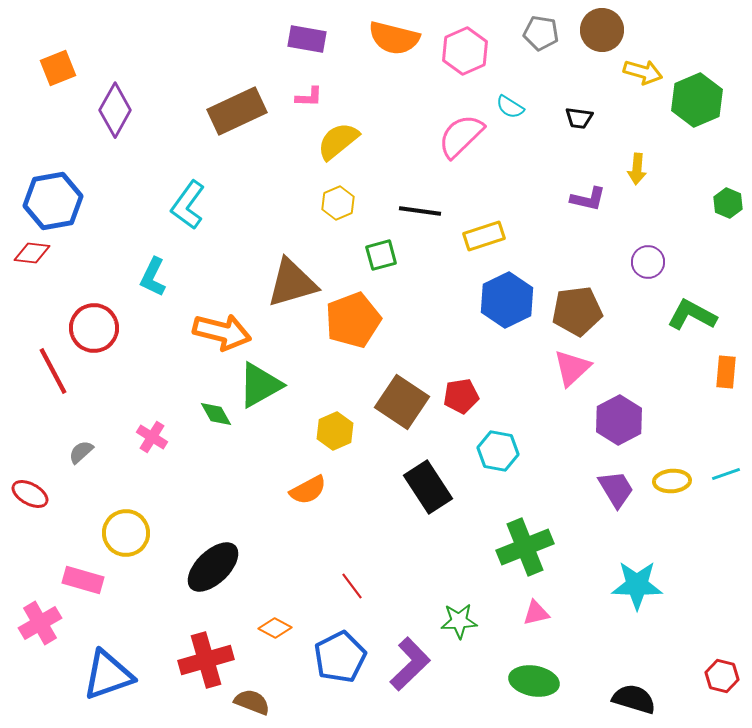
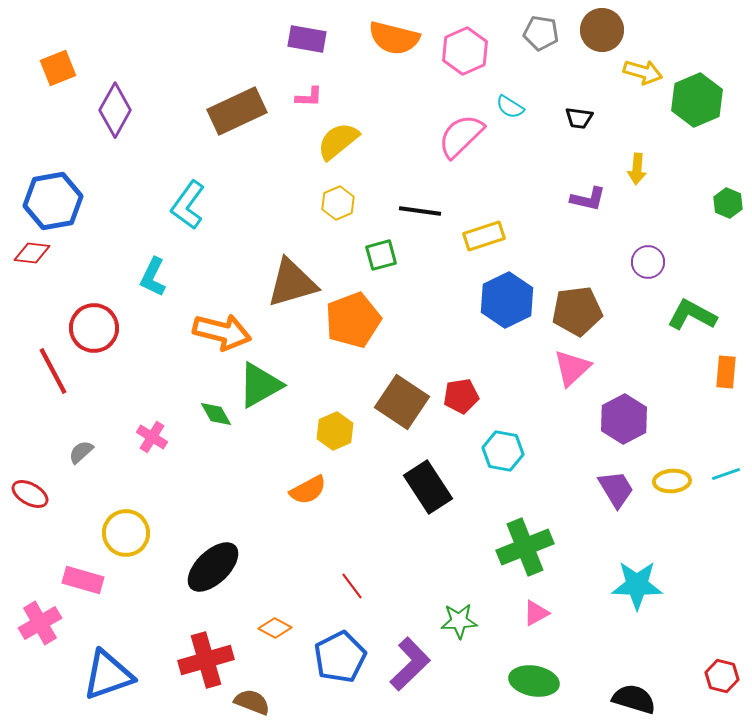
purple hexagon at (619, 420): moved 5 px right, 1 px up
cyan hexagon at (498, 451): moved 5 px right
pink triangle at (536, 613): rotated 16 degrees counterclockwise
